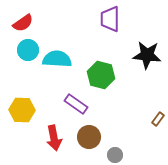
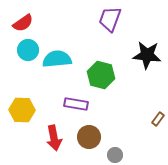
purple trapezoid: rotated 20 degrees clockwise
cyan semicircle: rotated 8 degrees counterclockwise
purple rectangle: rotated 25 degrees counterclockwise
